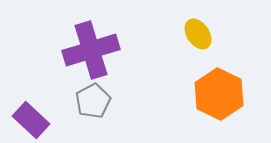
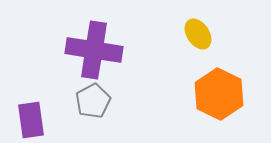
purple cross: moved 3 px right; rotated 26 degrees clockwise
purple rectangle: rotated 39 degrees clockwise
